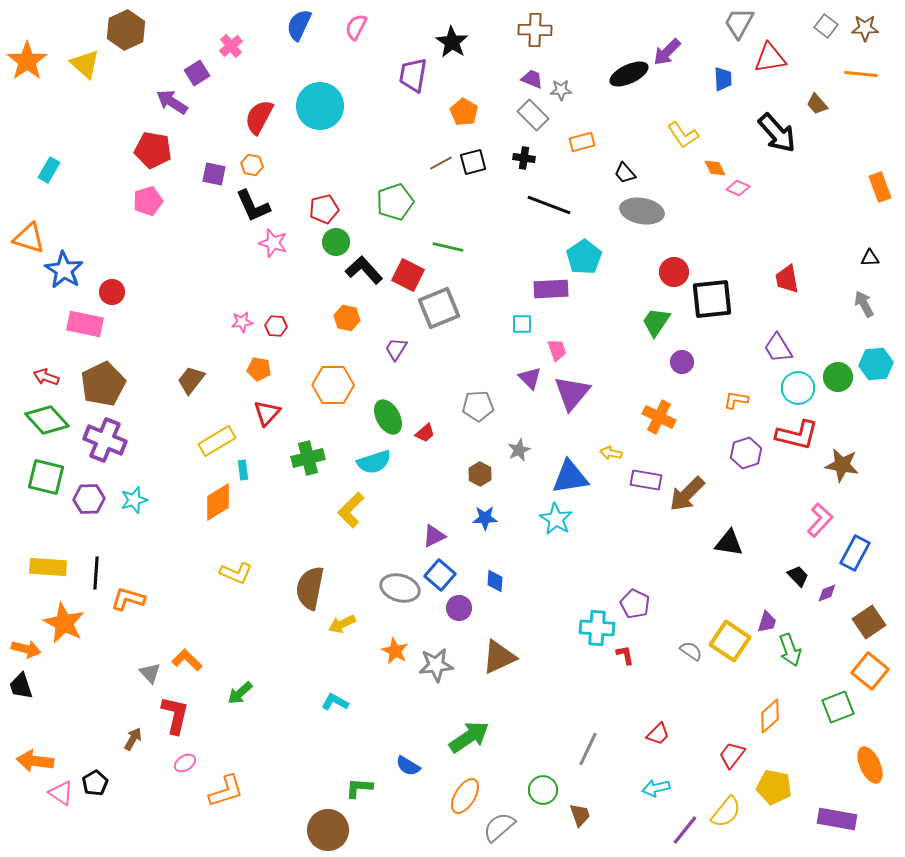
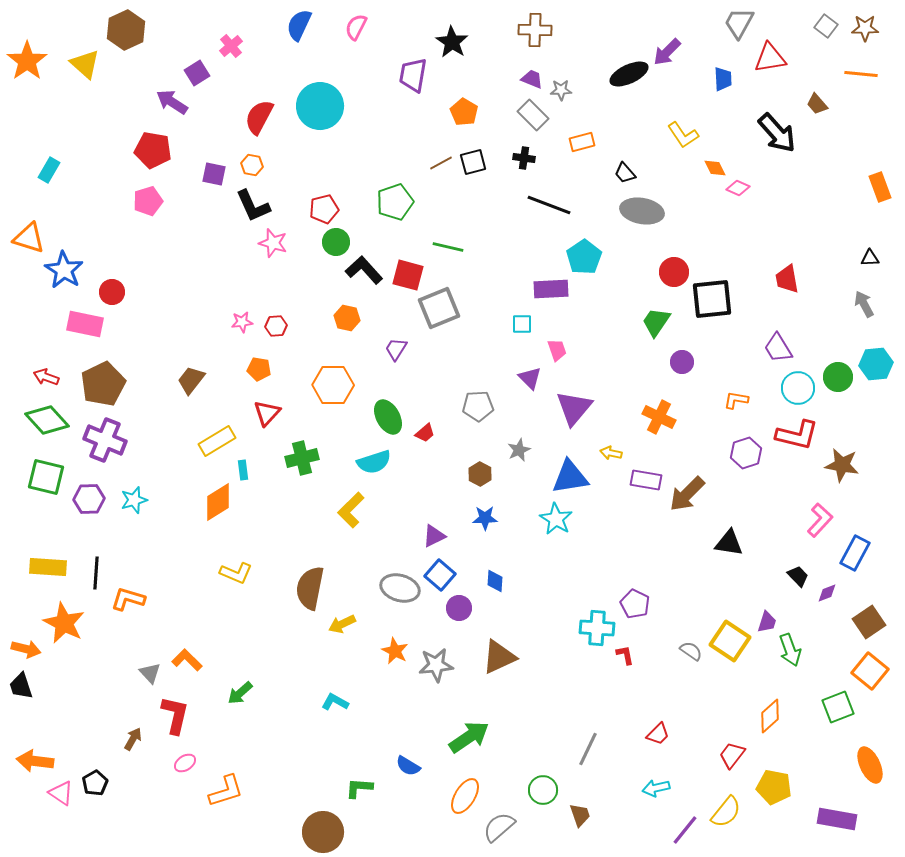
red square at (408, 275): rotated 12 degrees counterclockwise
red hexagon at (276, 326): rotated 10 degrees counterclockwise
purple triangle at (572, 393): moved 2 px right, 15 px down
green cross at (308, 458): moved 6 px left
brown circle at (328, 830): moved 5 px left, 2 px down
